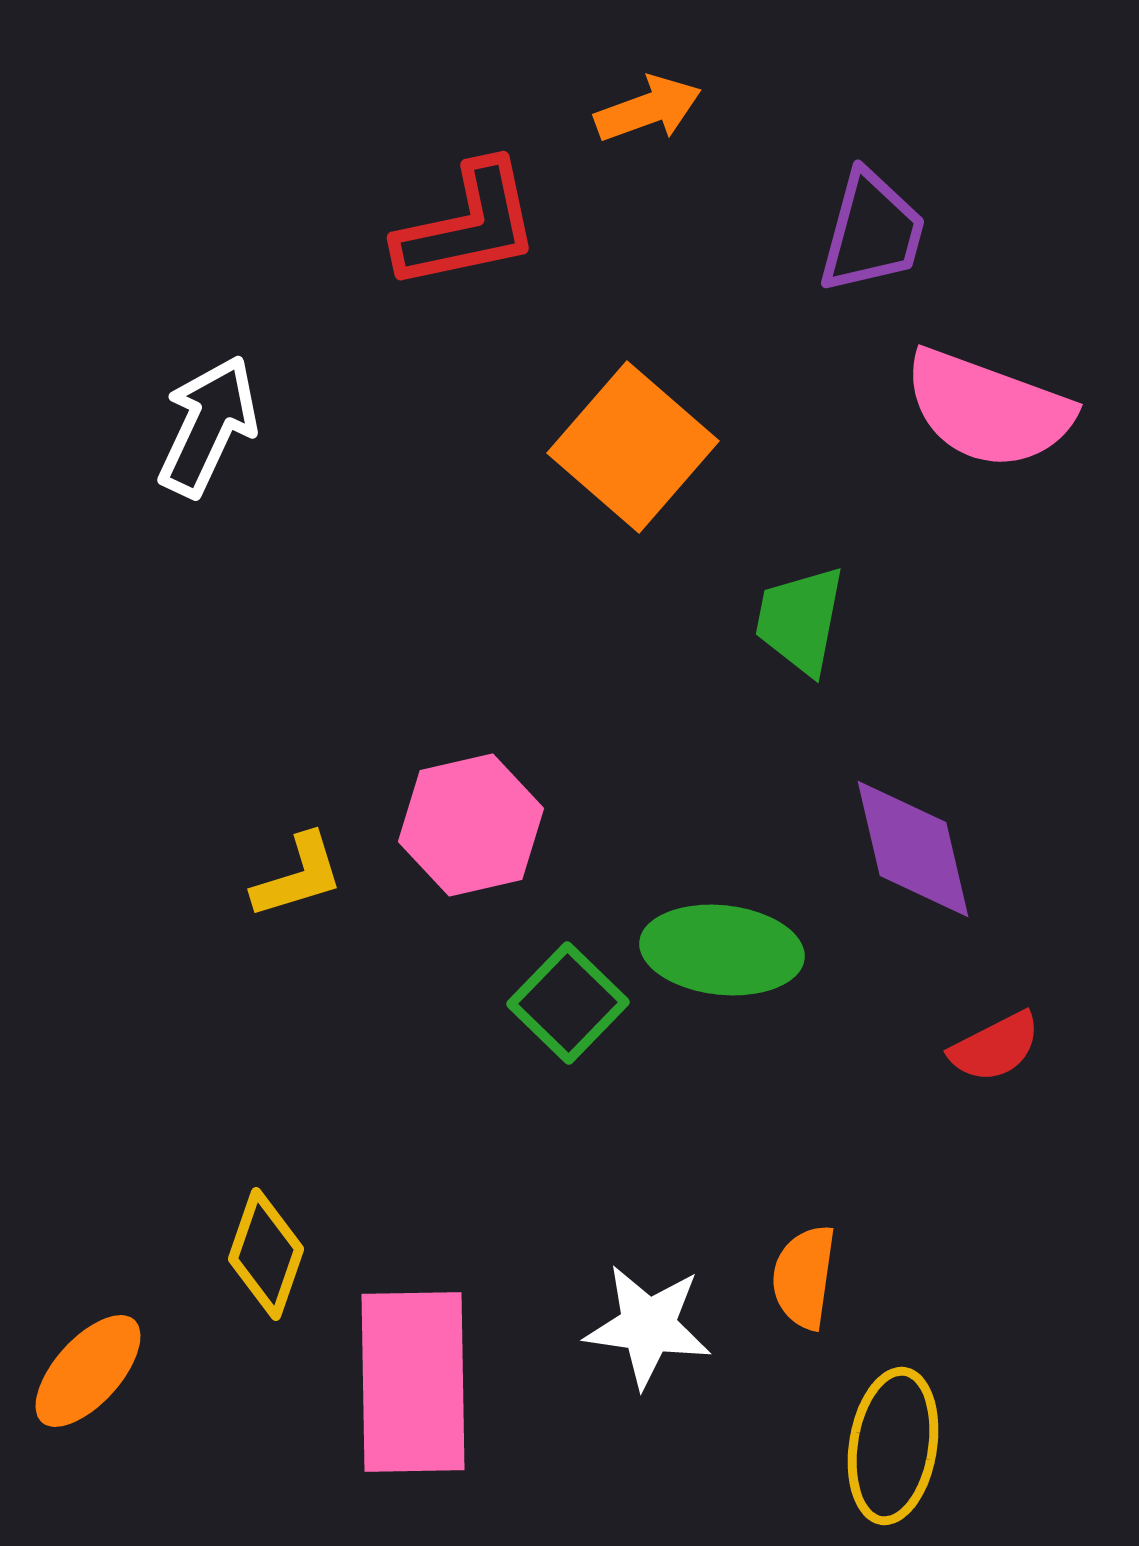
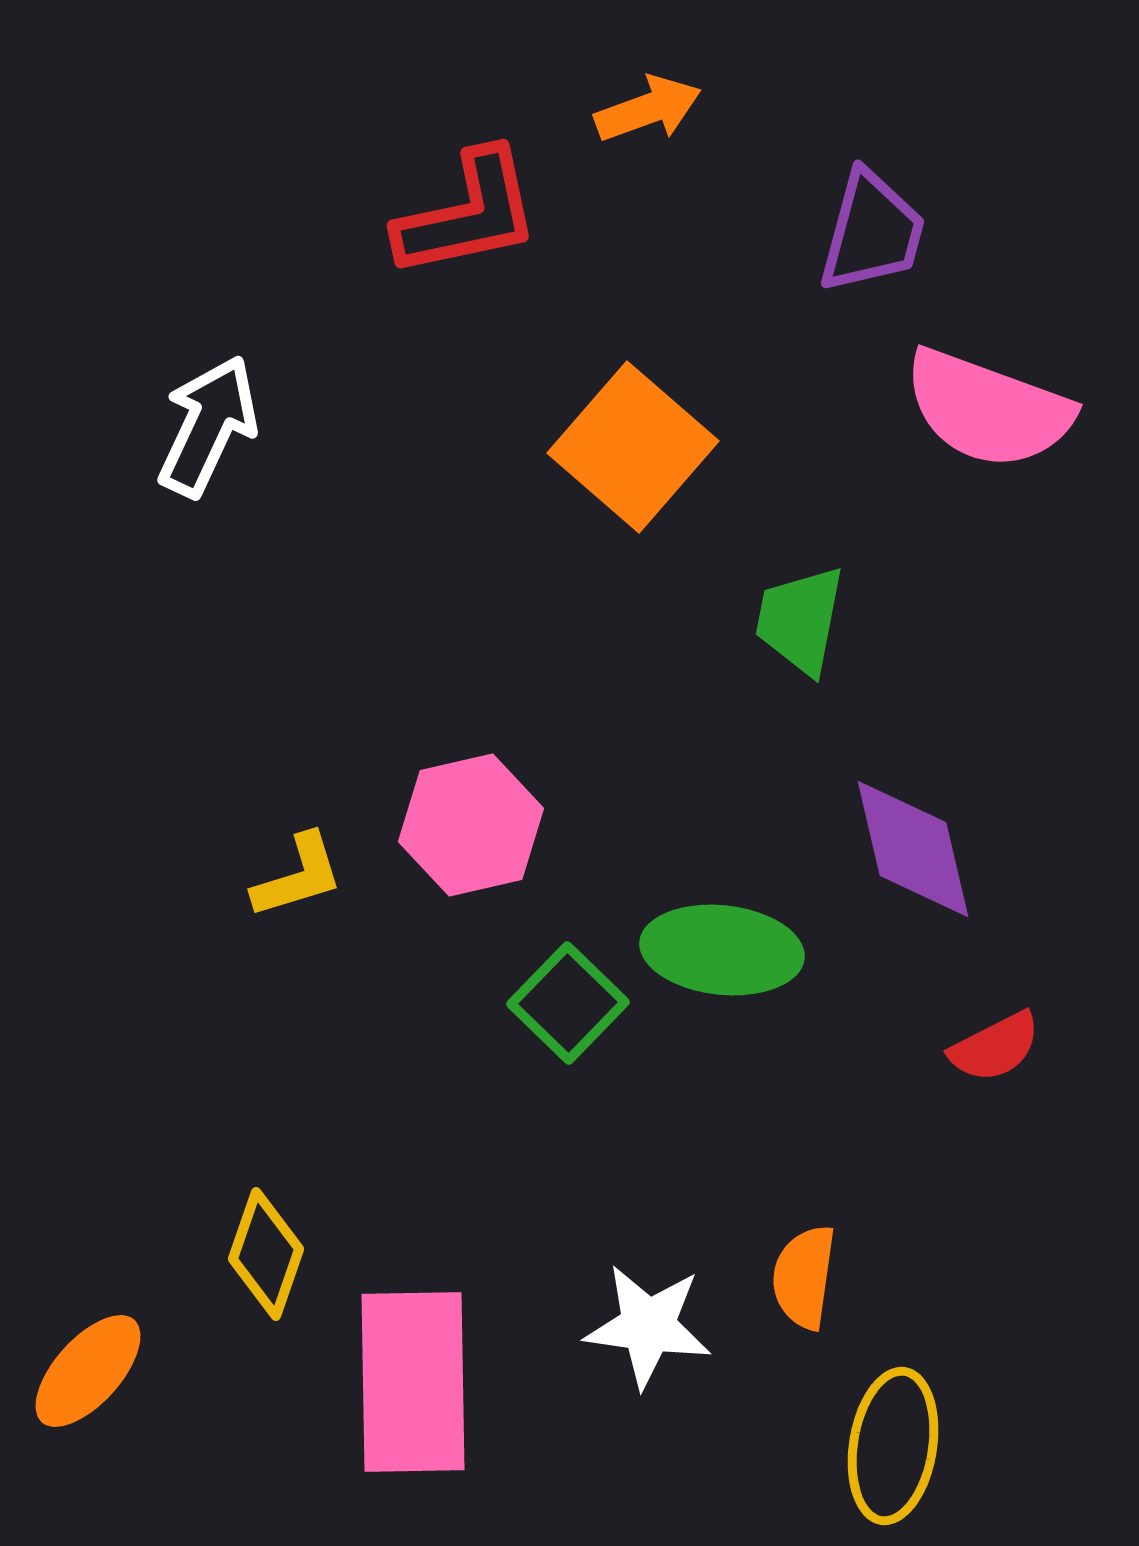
red L-shape: moved 12 px up
